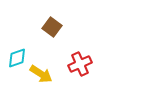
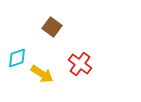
red cross: rotated 30 degrees counterclockwise
yellow arrow: moved 1 px right
